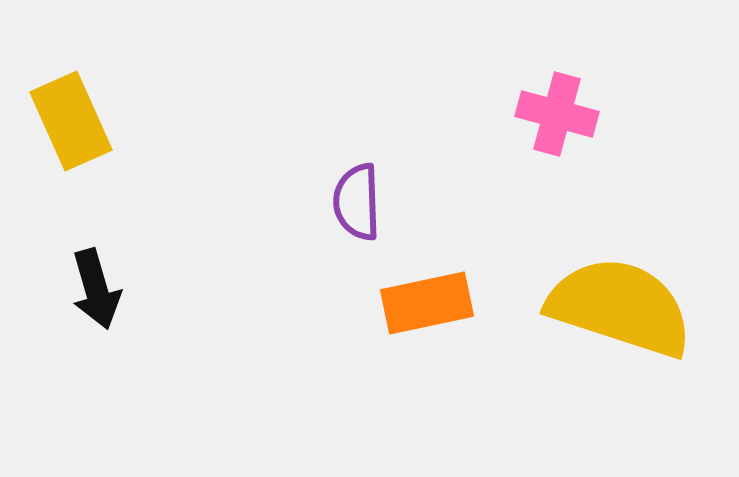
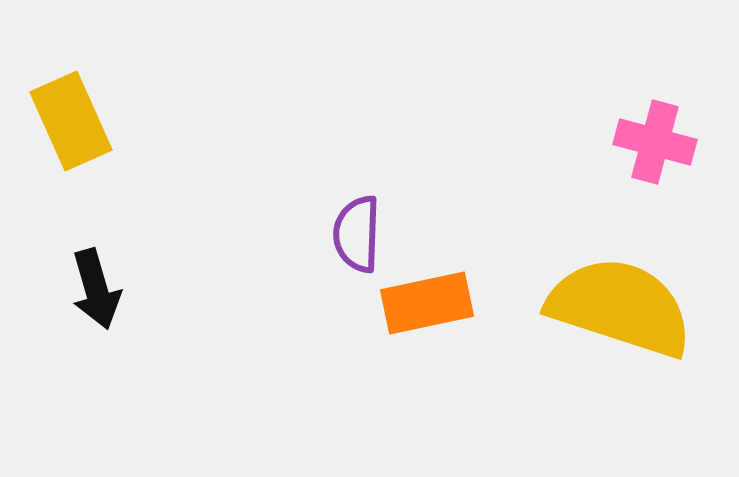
pink cross: moved 98 px right, 28 px down
purple semicircle: moved 32 px down; rotated 4 degrees clockwise
